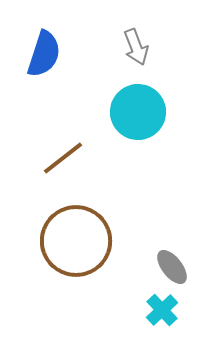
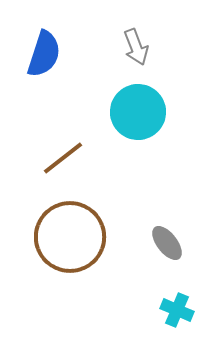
brown circle: moved 6 px left, 4 px up
gray ellipse: moved 5 px left, 24 px up
cyan cross: moved 15 px right; rotated 24 degrees counterclockwise
